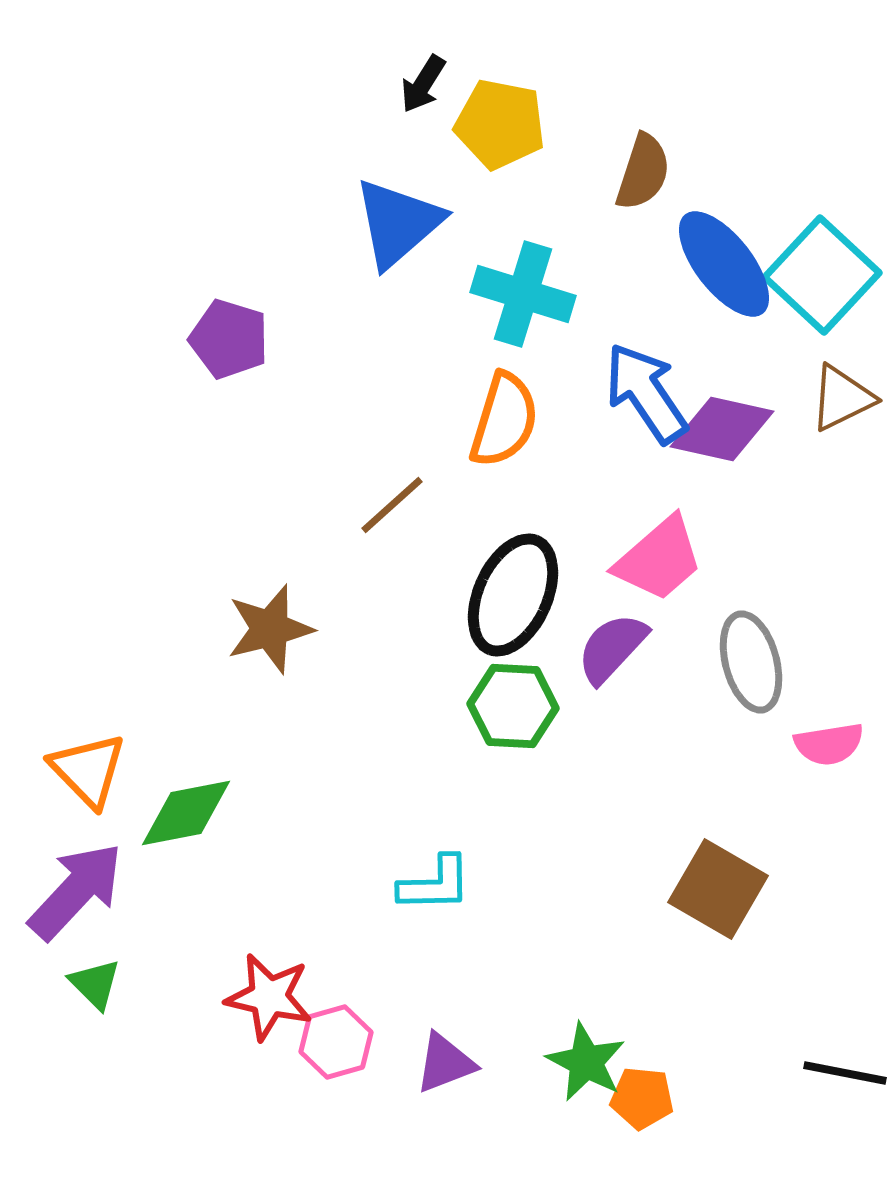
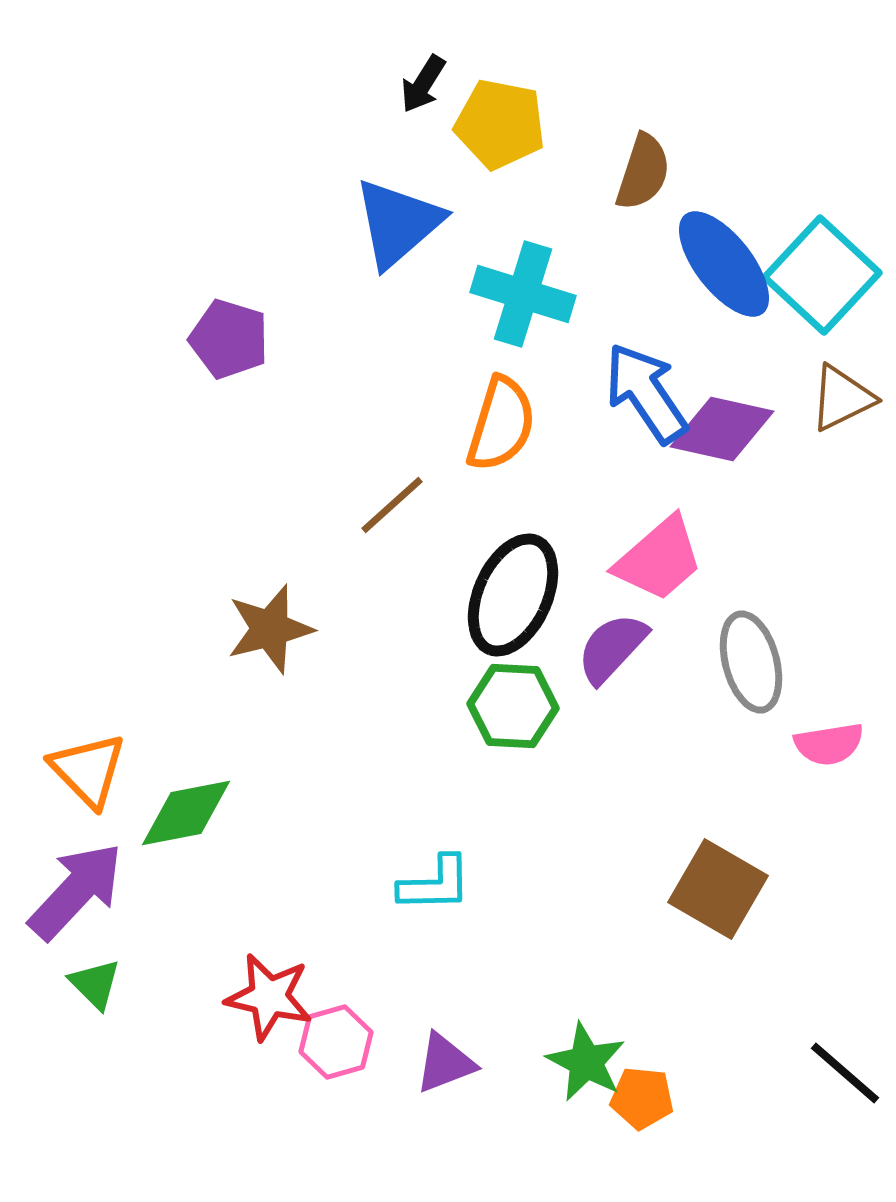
orange semicircle: moved 3 px left, 4 px down
black line: rotated 30 degrees clockwise
